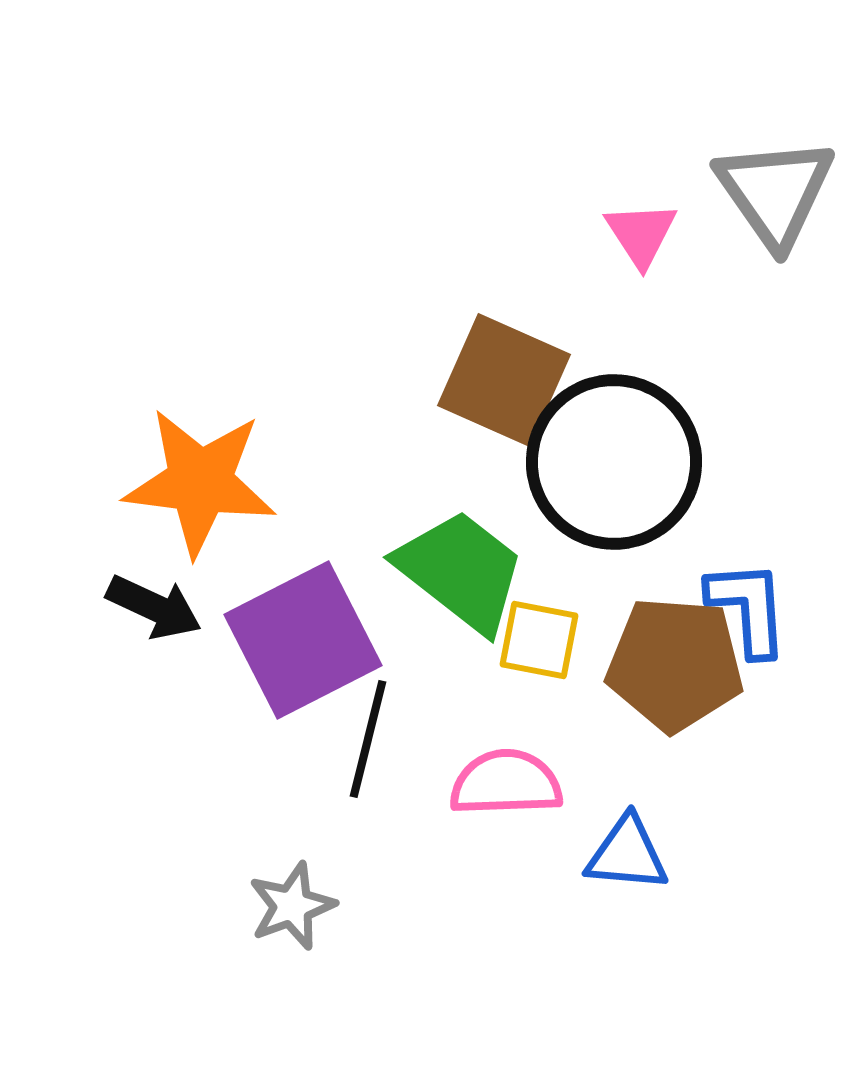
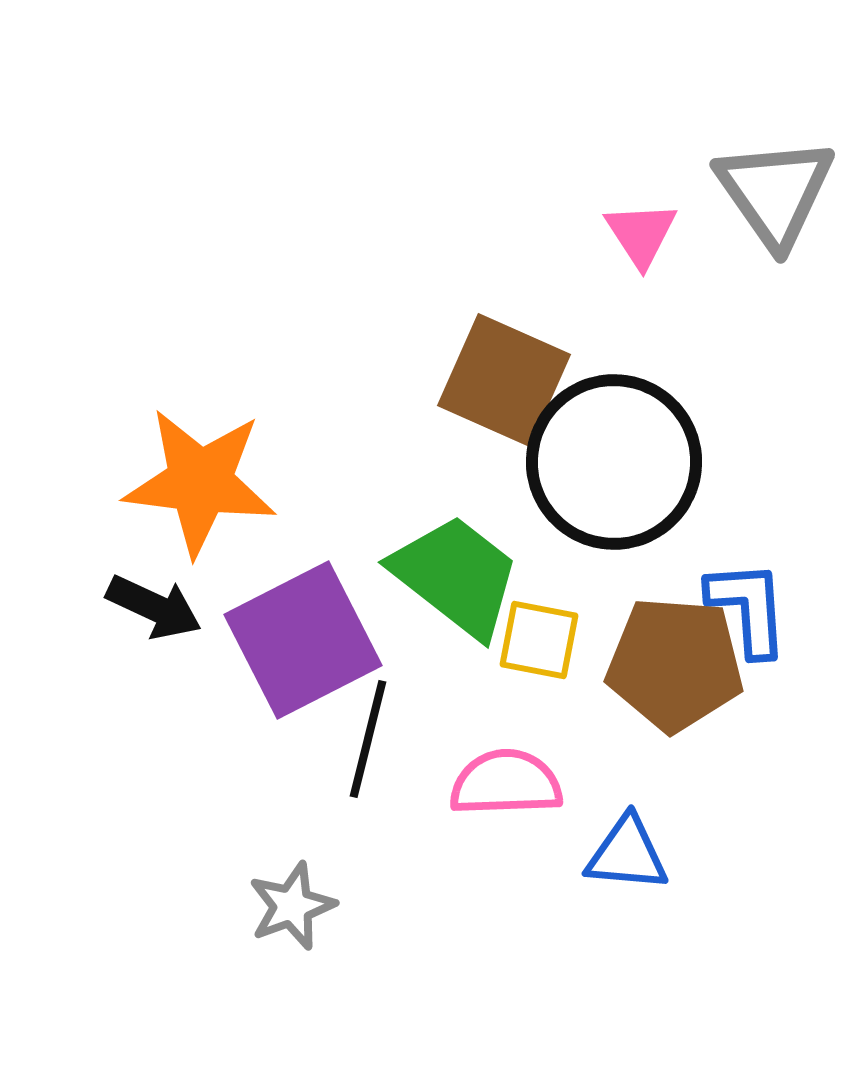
green trapezoid: moved 5 px left, 5 px down
